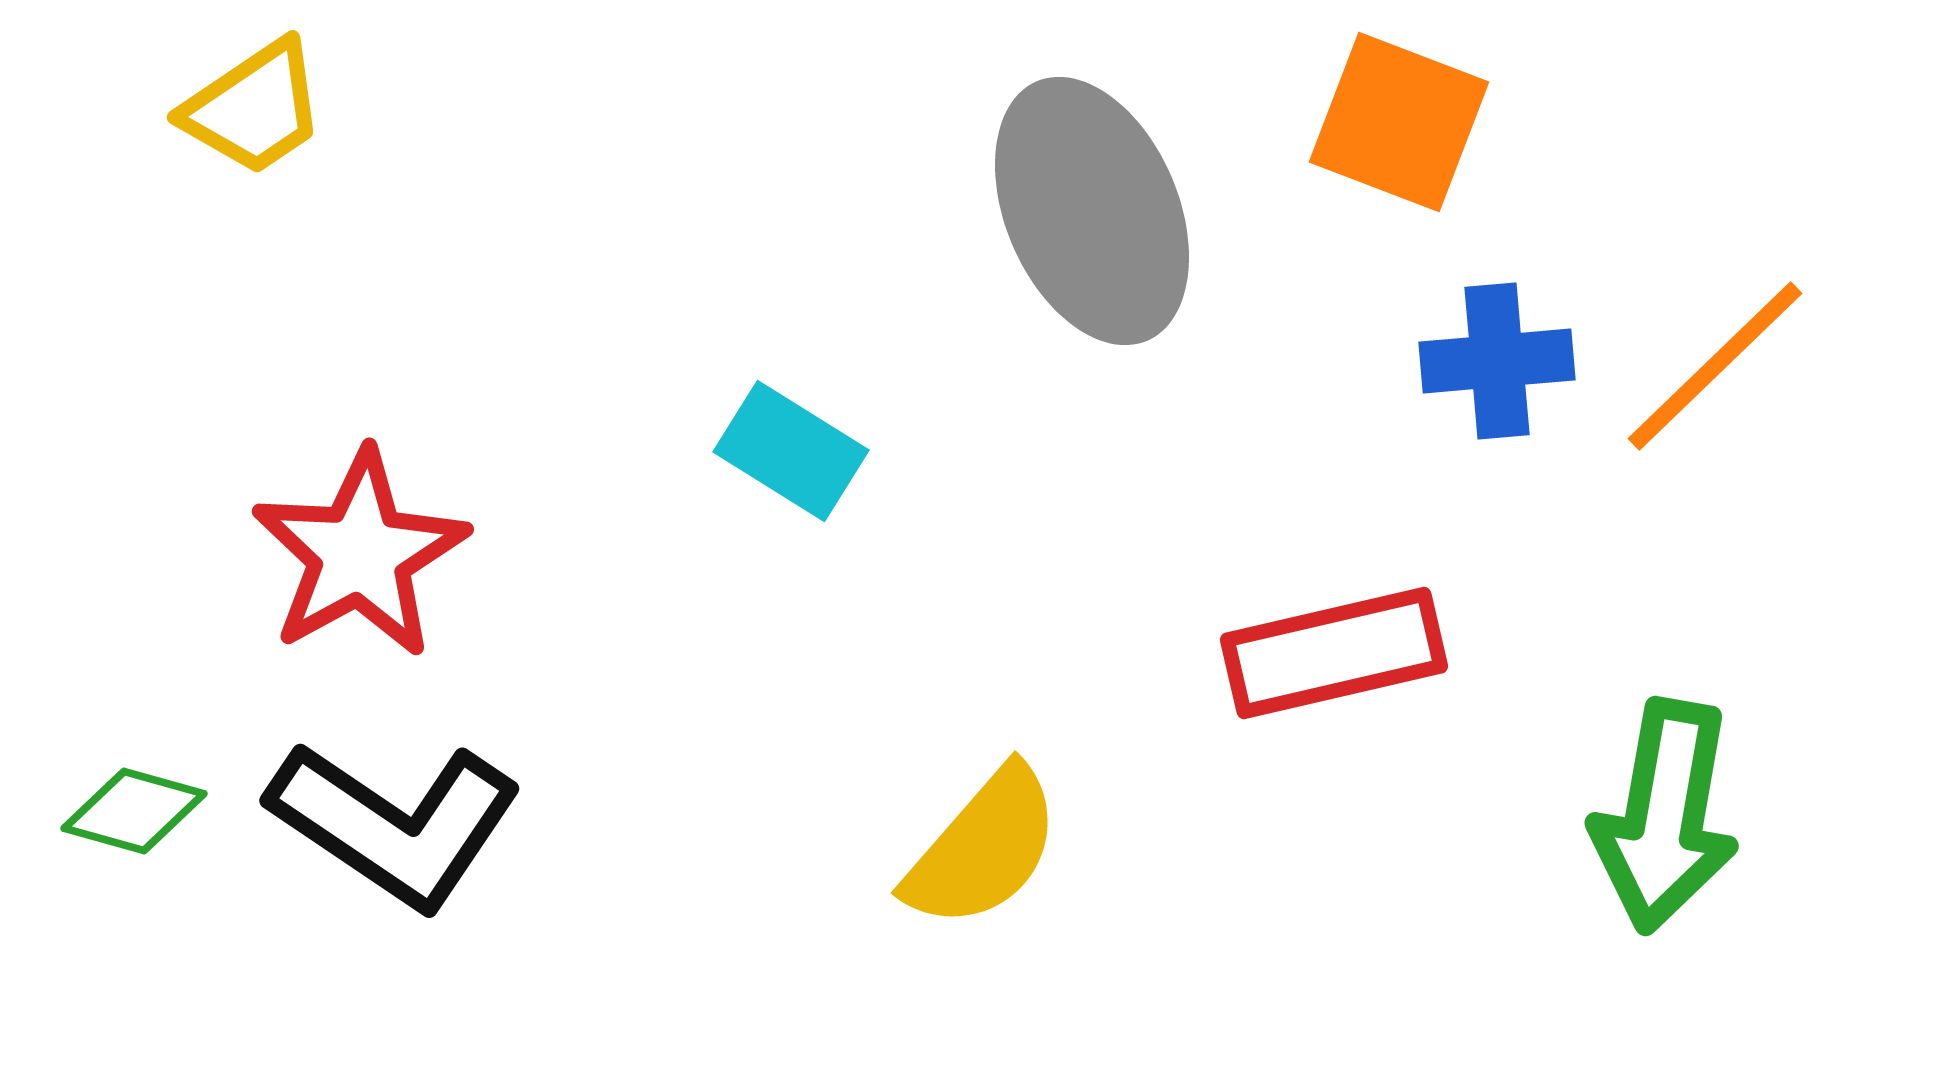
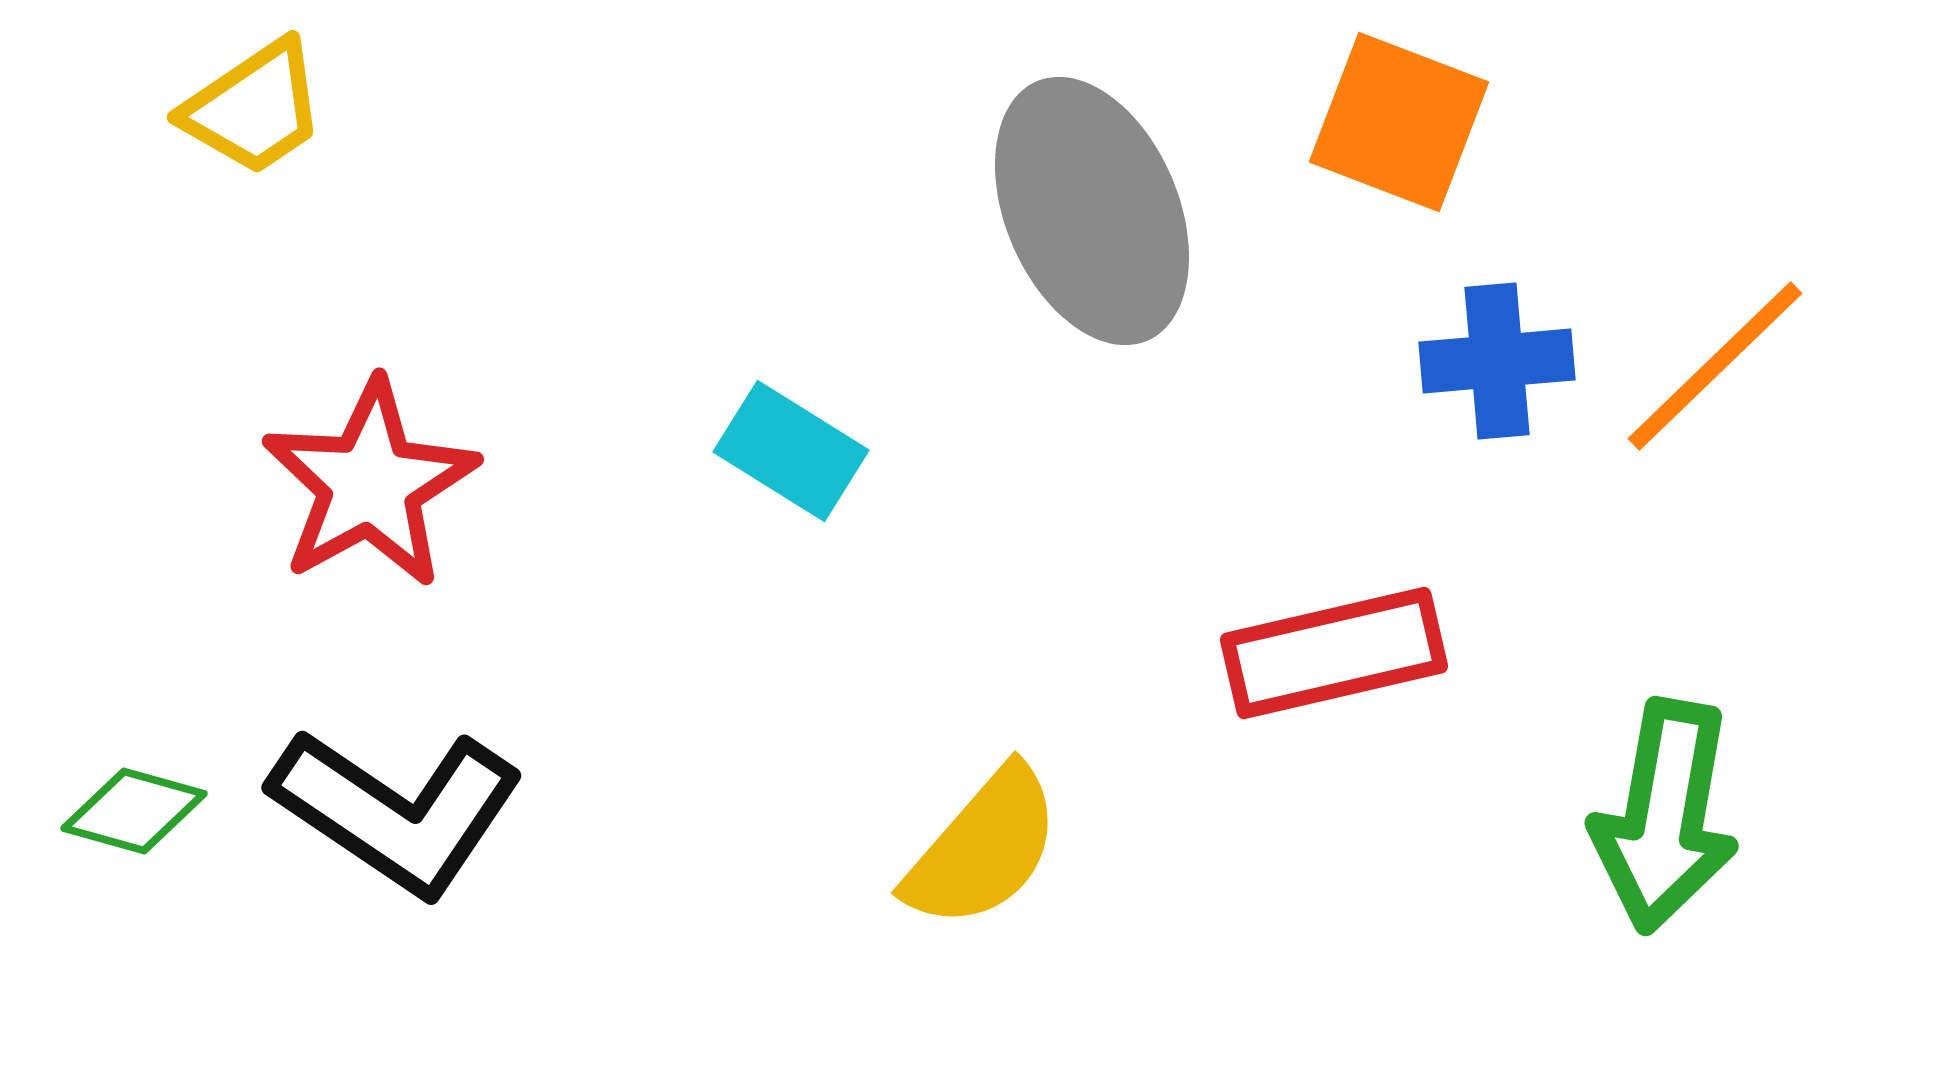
red star: moved 10 px right, 70 px up
black L-shape: moved 2 px right, 13 px up
